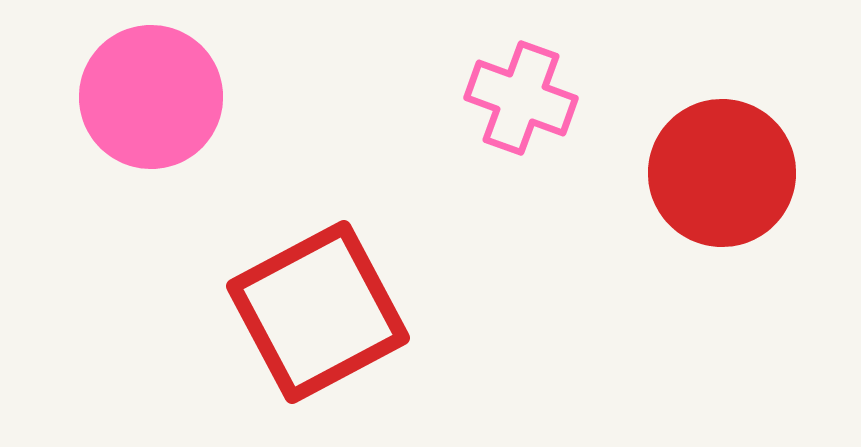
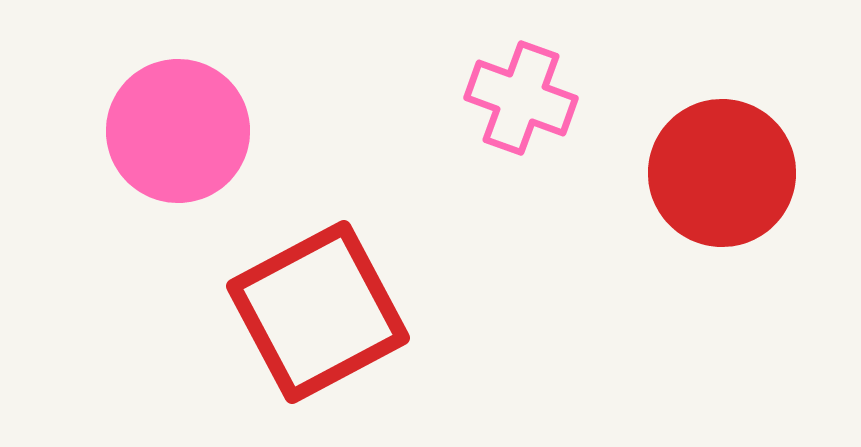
pink circle: moved 27 px right, 34 px down
